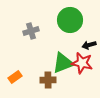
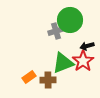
gray cross: moved 25 px right
black arrow: moved 2 px left, 1 px down
red star: moved 1 px right, 2 px up; rotated 25 degrees clockwise
orange rectangle: moved 14 px right
